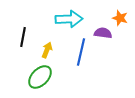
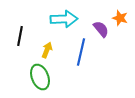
cyan arrow: moved 5 px left
purple semicircle: moved 2 px left, 4 px up; rotated 42 degrees clockwise
black line: moved 3 px left, 1 px up
green ellipse: rotated 65 degrees counterclockwise
